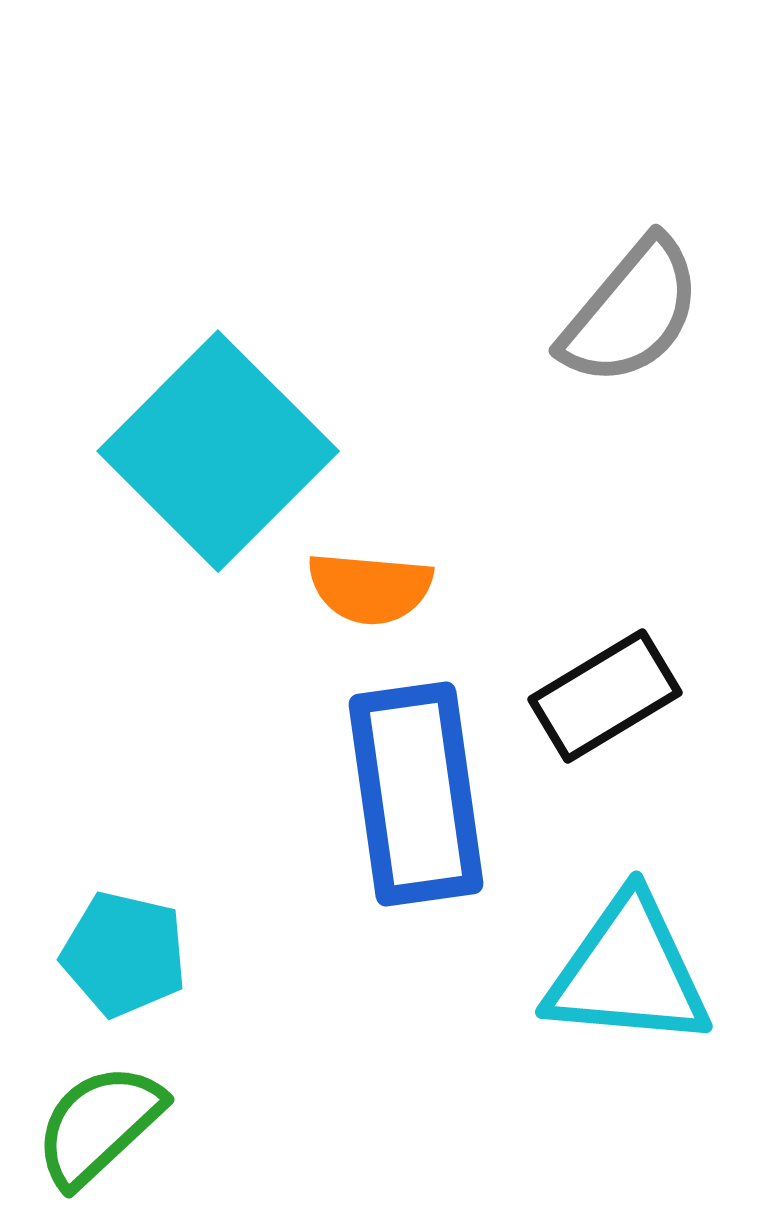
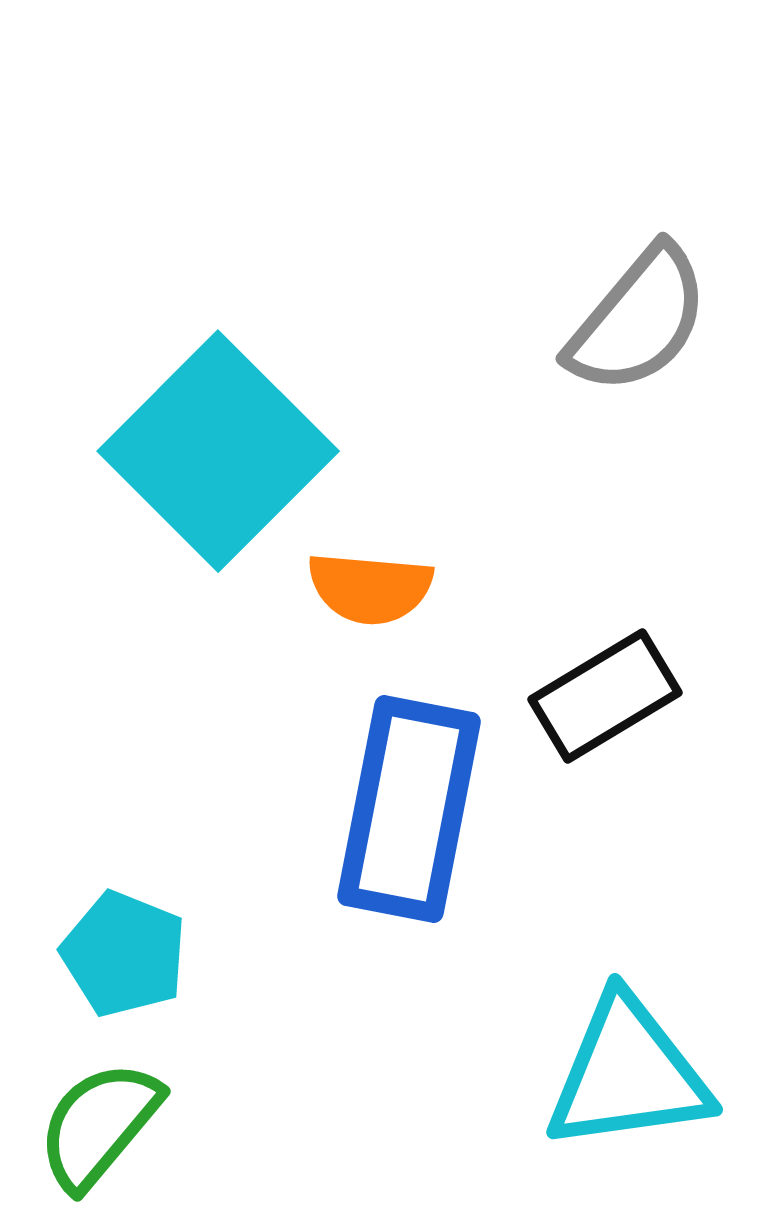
gray semicircle: moved 7 px right, 8 px down
blue rectangle: moved 7 px left, 15 px down; rotated 19 degrees clockwise
cyan pentagon: rotated 9 degrees clockwise
cyan triangle: moved 102 px down; rotated 13 degrees counterclockwise
green semicircle: rotated 7 degrees counterclockwise
